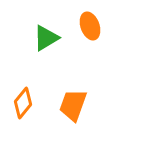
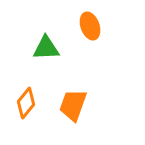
green triangle: moved 10 px down; rotated 28 degrees clockwise
orange diamond: moved 3 px right
